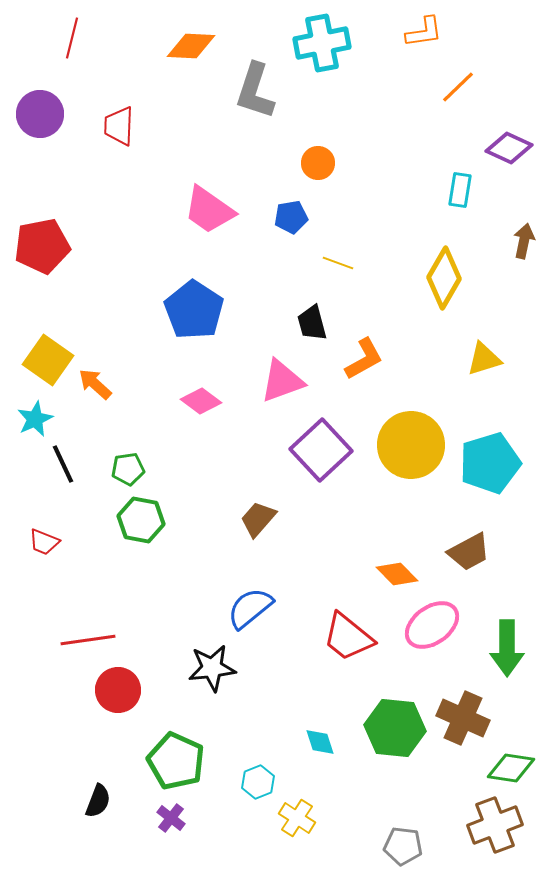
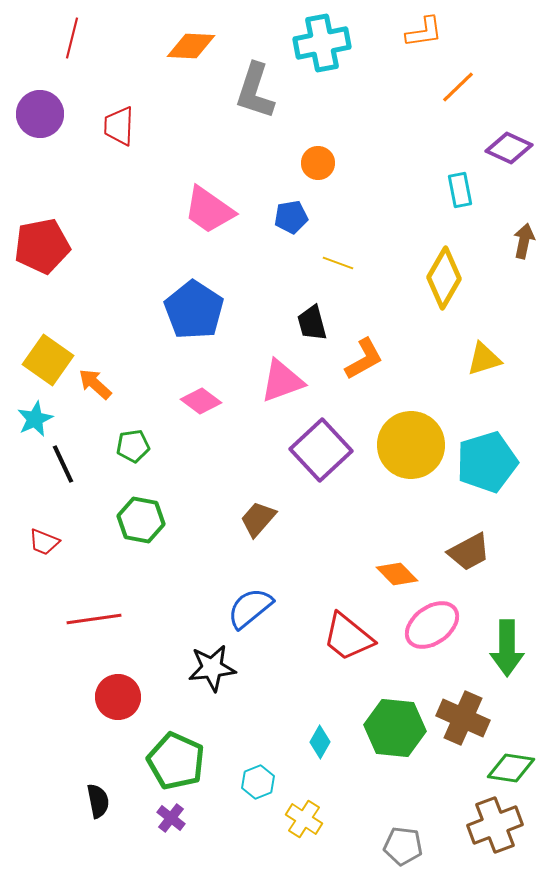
cyan rectangle at (460, 190): rotated 20 degrees counterclockwise
cyan pentagon at (490, 463): moved 3 px left, 1 px up
green pentagon at (128, 469): moved 5 px right, 23 px up
red line at (88, 640): moved 6 px right, 21 px up
red circle at (118, 690): moved 7 px down
cyan diamond at (320, 742): rotated 48 degrees clockwise
black semicircle at (98, 801): rotated 32 degrees counterclockwise
yellow cross at (297, 818): moved 7 px right, 1 px down
